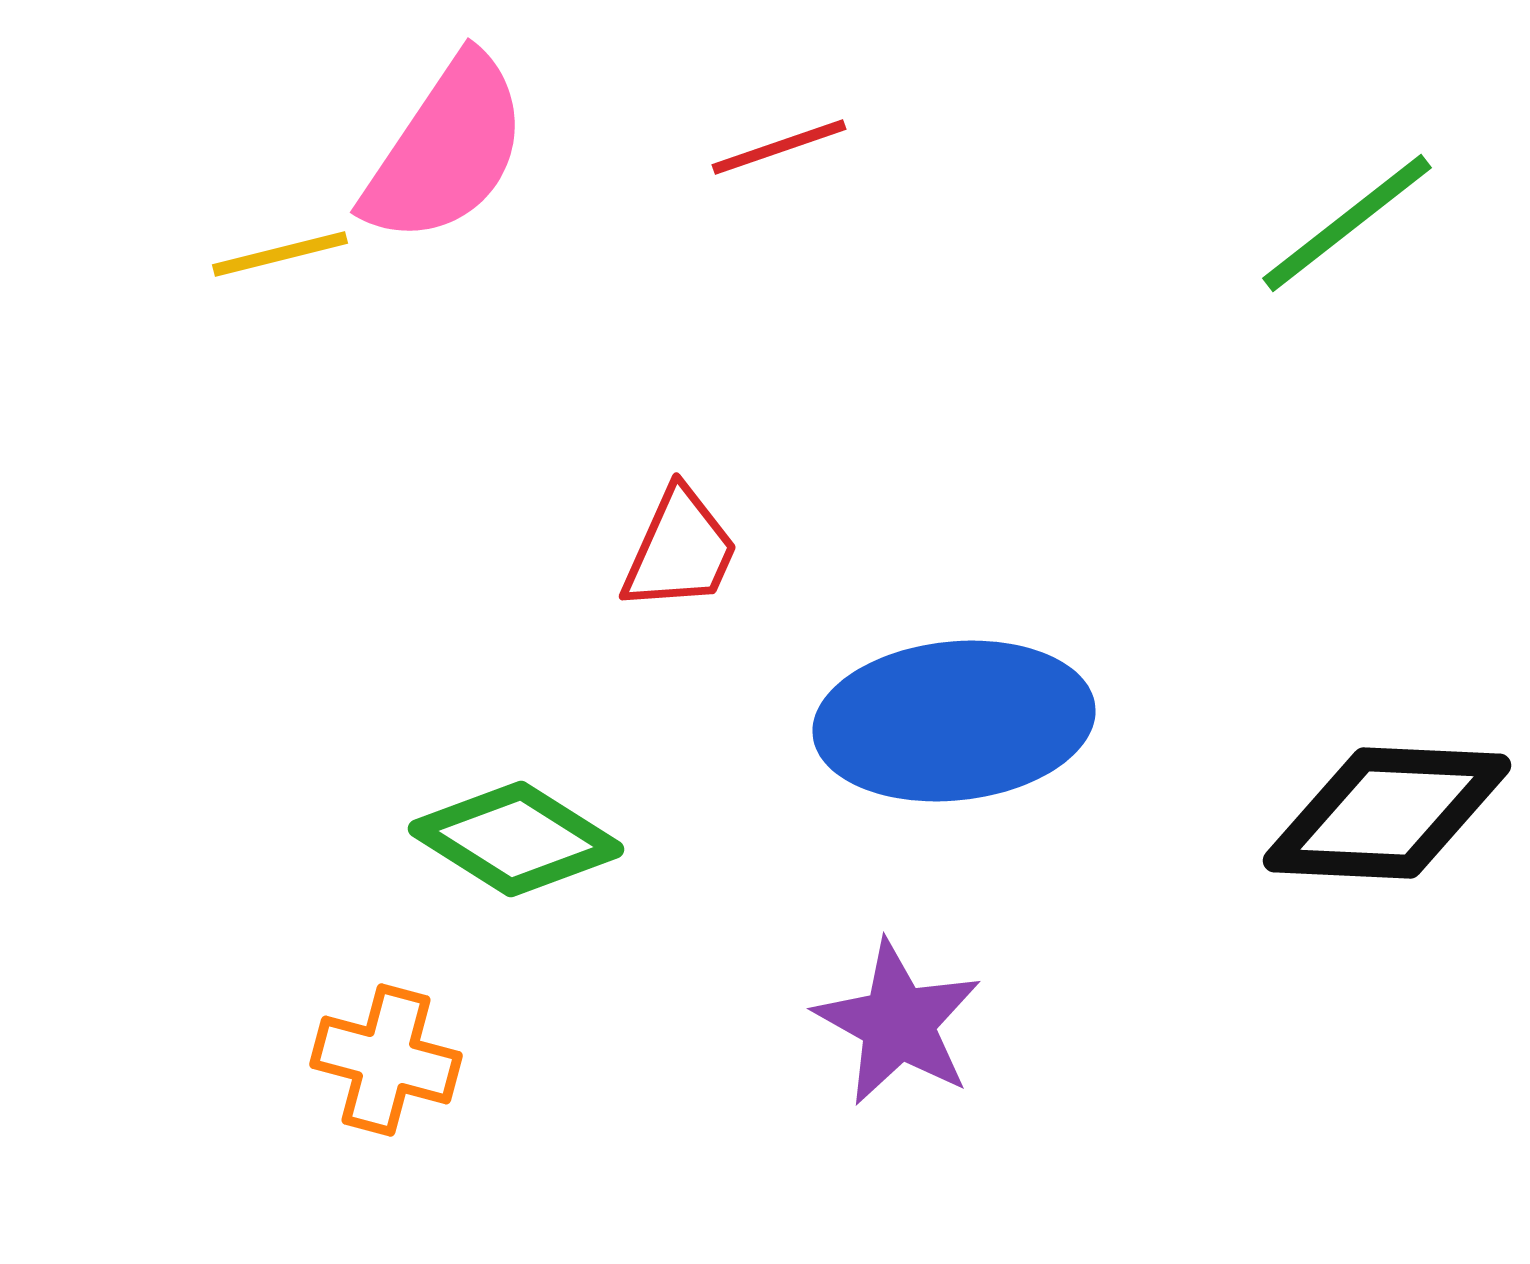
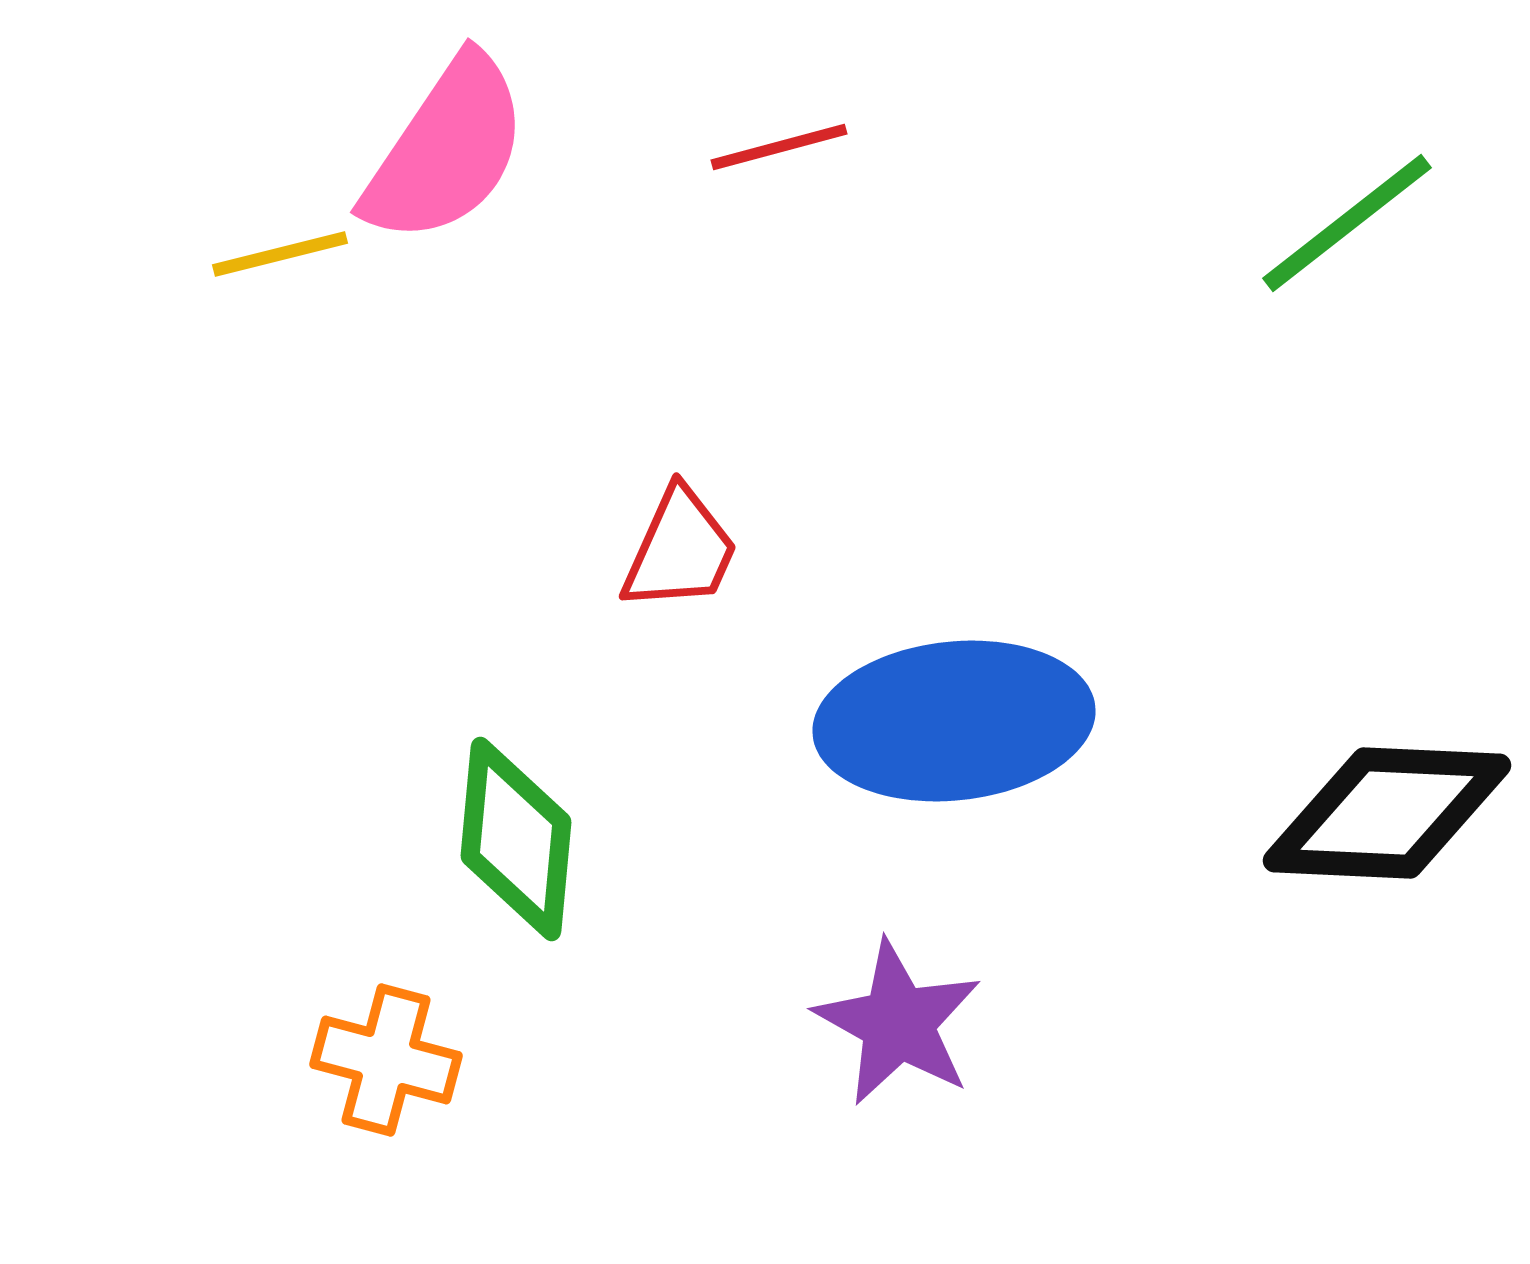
red line: rotated 4 degrees clockwise
green diamond: rotated 63 degrees clockwise
